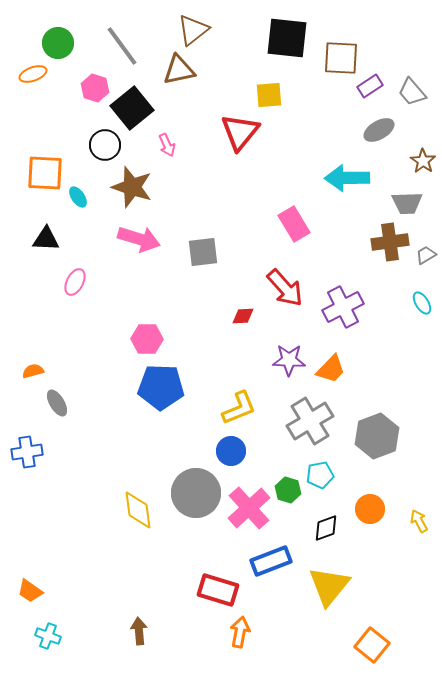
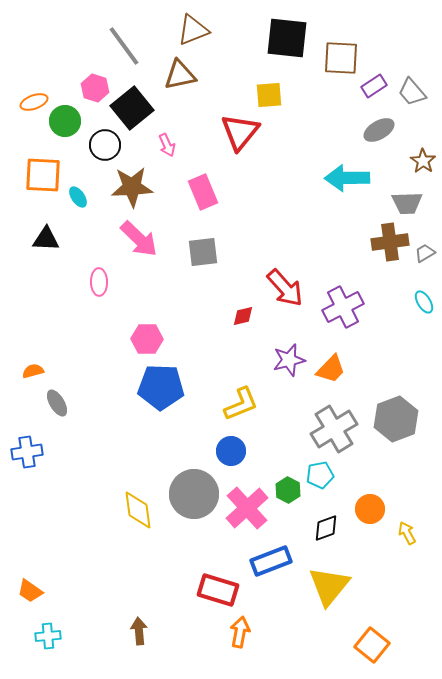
brown triangle at (193, 30): rotated 16 degrees clockwise
green circle at (58, 43): moved 7 px right, 78 px down
gray line at (122, 46): moved 2 px right
brown triangle at (179, 70): moved 1 px right, 5 px down
orange ellipse at (33, 74): moved 1 px right, 28 px down
purple rectangle at (370, 86): moved 4 px right
orange square at (45, 173): moved 2 px left, 2 px down
brown star at (132, 187): rotated 21 degrees counterclockwise
pink rectangle at (294, 224): moved 91 px left, 32 px up; rotated 8 degrees clockwise
pink arrow at (139, 239): rotated 27 degrees clockwise
gray trapezoid at (426, 255): moved 1 px left, 2 px up
pink ellipse at (75, 282): moved 24 px right; rotated 28 degrees counterclockwise
cyan ellipse at (422, 303): moved 2 px right, 1 px up
red diamond at (243, 316): rotated 10 degrees counterclockwise
purple star at (289, 360): rotated 16 degrees counterclockwise
yellow L-shape at (239, 408): moved 2 px right, 4 px up
gray cross at (310, 421): moved 24 px right, 8 px down
gray hexagon at (377, 436): moved 19 px right, 17 px up
green hexagon at (288, 490): rotated 10 degrees clockwise
gray circle at (196, 493): moved 2 px left, 1 px down
pink cross at (249, 508): moved 2 px left
yellow arrow at (419, 521): moved 12 px left, 12 px down
cyan cross at (48, 636): rotated 25 degrees counterclockwise
